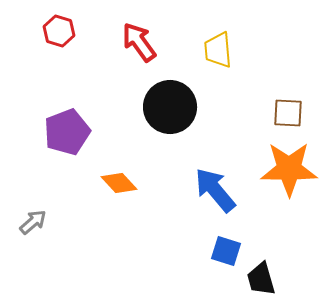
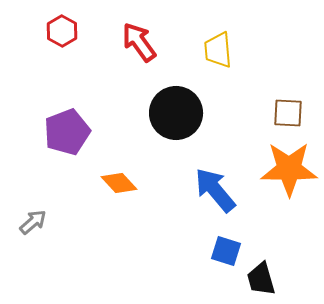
red hexagon: moved 3 px right; rotated 12 degrees clockwise
black circle: moved 6 px right, 6 px down
